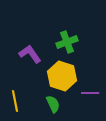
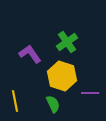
green cross: rotated 15 degrees counterclockwise
